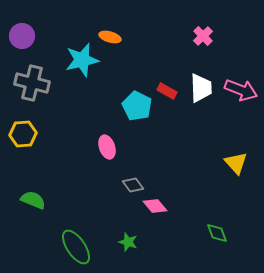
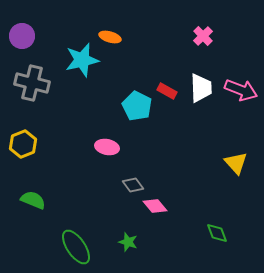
yellow hexagon: moved 10 px down; rotated 16 degrees counterclockwise
pink ellipse: rotated 60 degrees counterclockwise
